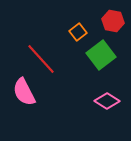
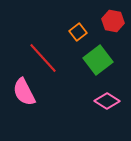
green square: moved 3 px left, 5 px down
red line: moved 2 px right, 1 px up
